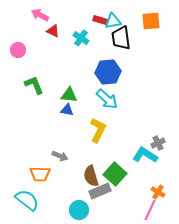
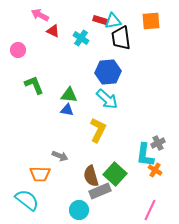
cyan L-shape: rotated 115 degrees counterclockwise
orange cross: moved 3 px left, 22 px up
